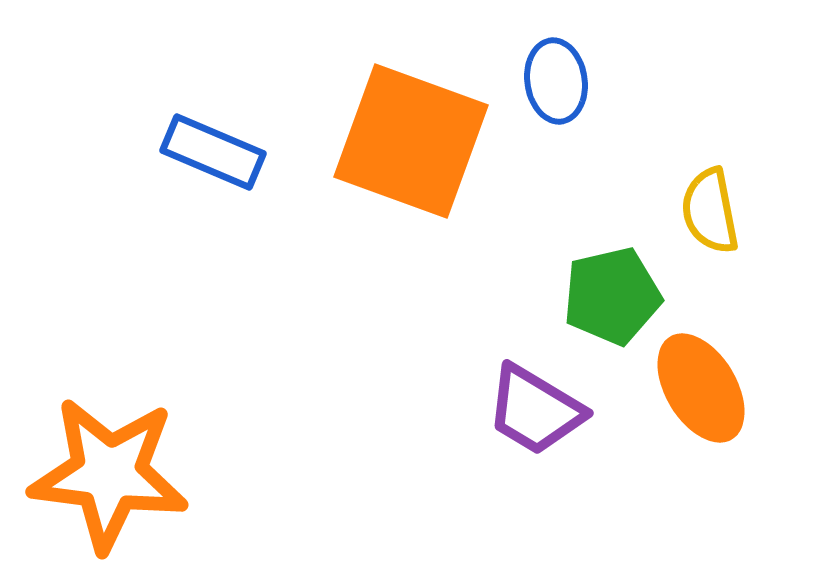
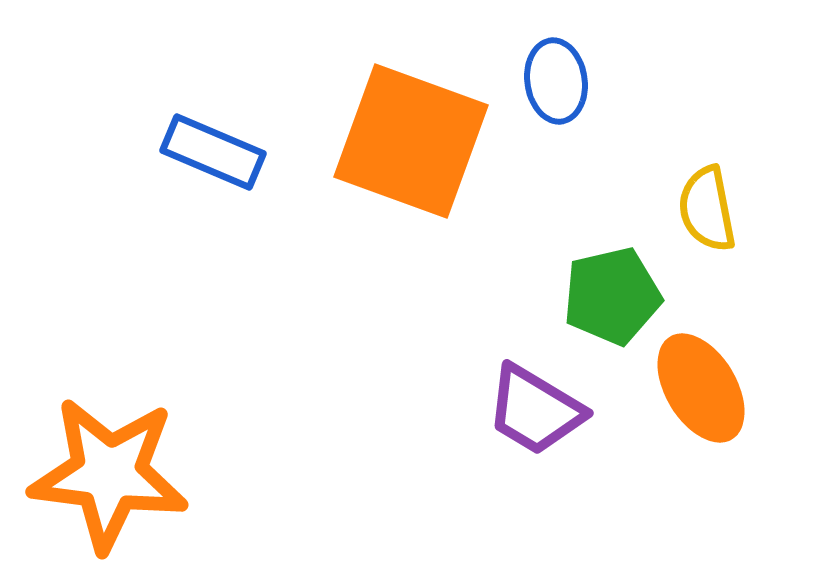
yellow semicircle: moved 3 px left, 2 px up
